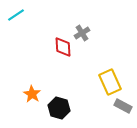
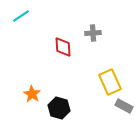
cyan line: moved 5 px right, 1 px down
gray cross: moved 11 px right; rotated 28 degrees clockwise
gray rectangle: moved 1 px right
